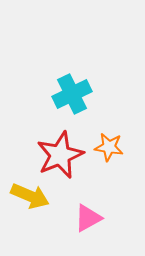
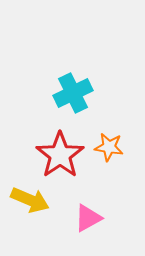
cyan cross: moved 1 px right, 1 px up
red star: rotated 12 degrees counterclockwise
yellow arrow: moved 4 px down
